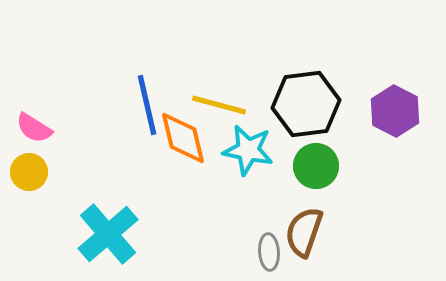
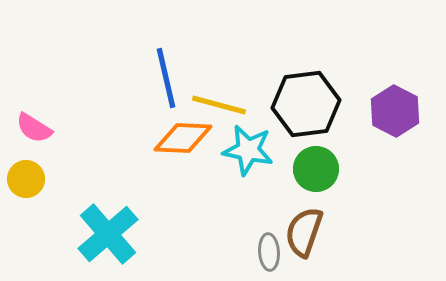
blue line: moved 19 px right, 27 px up
orange diamond: rotated 74 degrees counterclockwise
green circle: moved 3 px down
yellow circle: moved 3 px left, 7 px down
